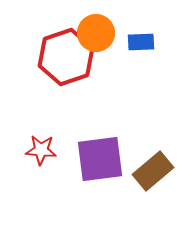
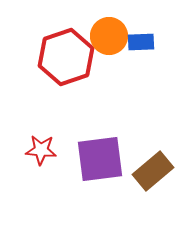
orange circle: moved 13 px right, 3 px down
